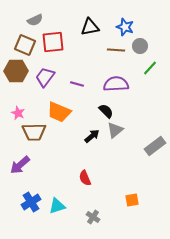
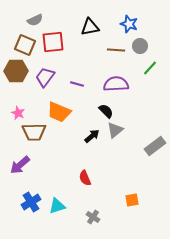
blue star: moved 4 px right, 3 px up
